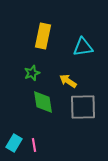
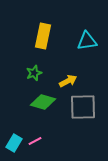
cyan triangle: moved 4 px right, 6 px up
green star: moved 2 px right
yellow arrow: rotated 120 degrees clockwise
green diamond: rotated 65 degrees counterclockwise
pink line: moved 1 px right, 4 px up; rotated 72 degrees clockwise
